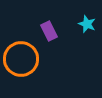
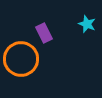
purple rectangle: moved 5 px left, 2 px down
